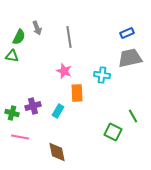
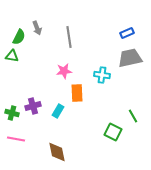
pink star: rotated 28 degrees counterclockwise
pink line: moved 4 px left, 2 px down
